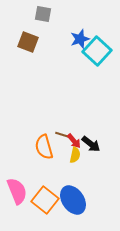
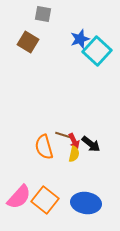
brown square: rotated 10 degrees clockwise
red arrow: rotated 14 degrees clockwise
yellow semicircle: moved 1 px left, 1 px up
pink semicircle: moved 2 px right, 6 px down; rotated 64 degrees clockwise
blue ellipse: moved 13 px right, 3 px down; rotated 48 degrees counterclockwise
